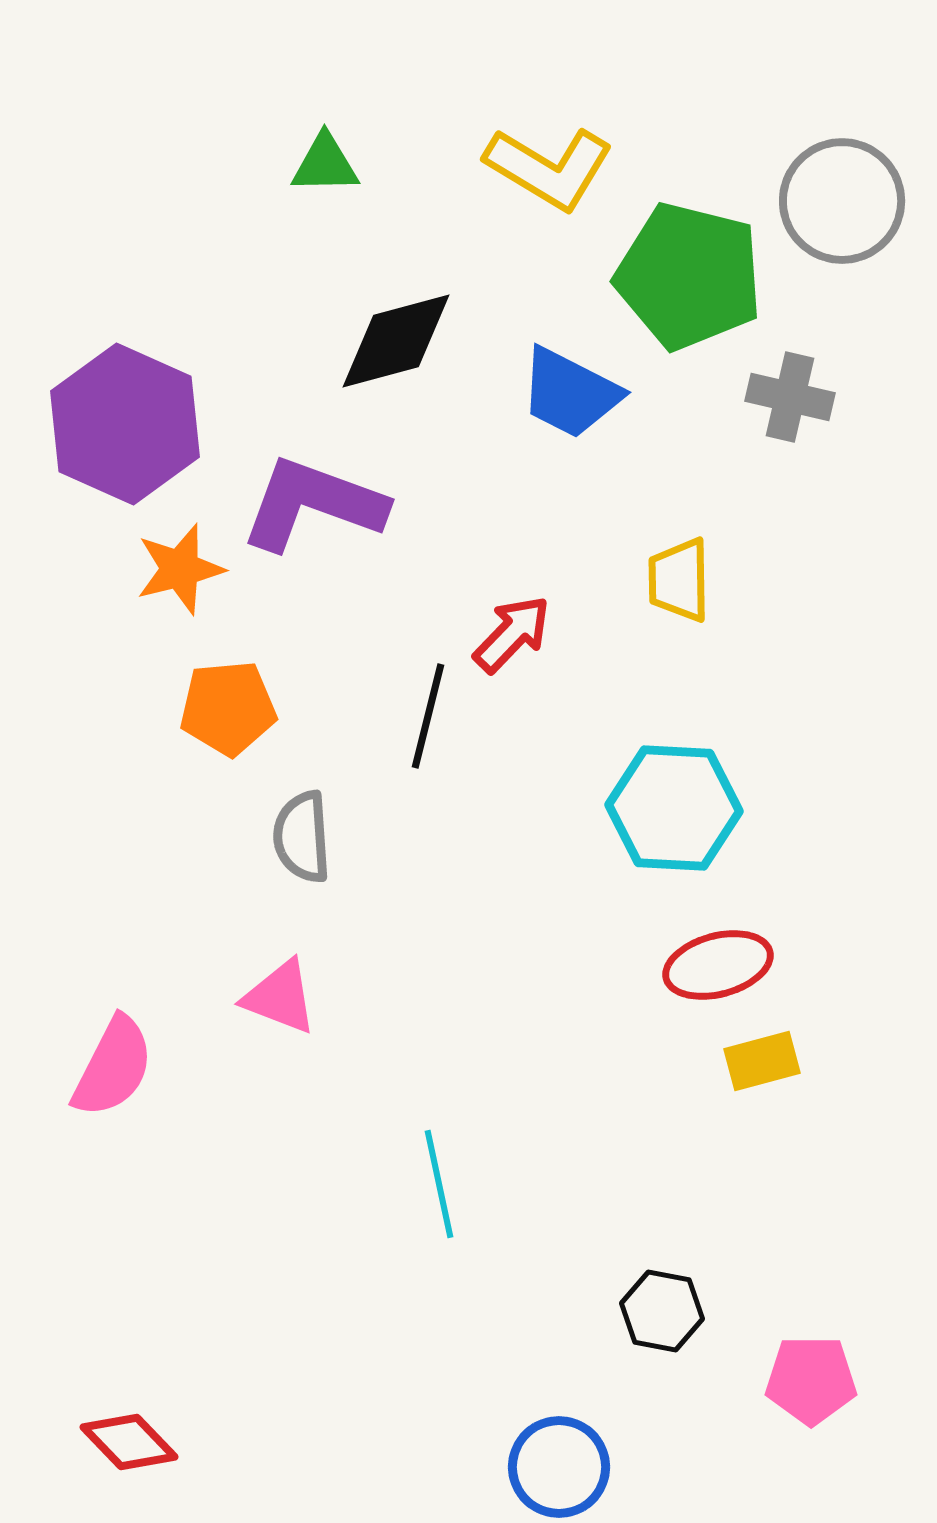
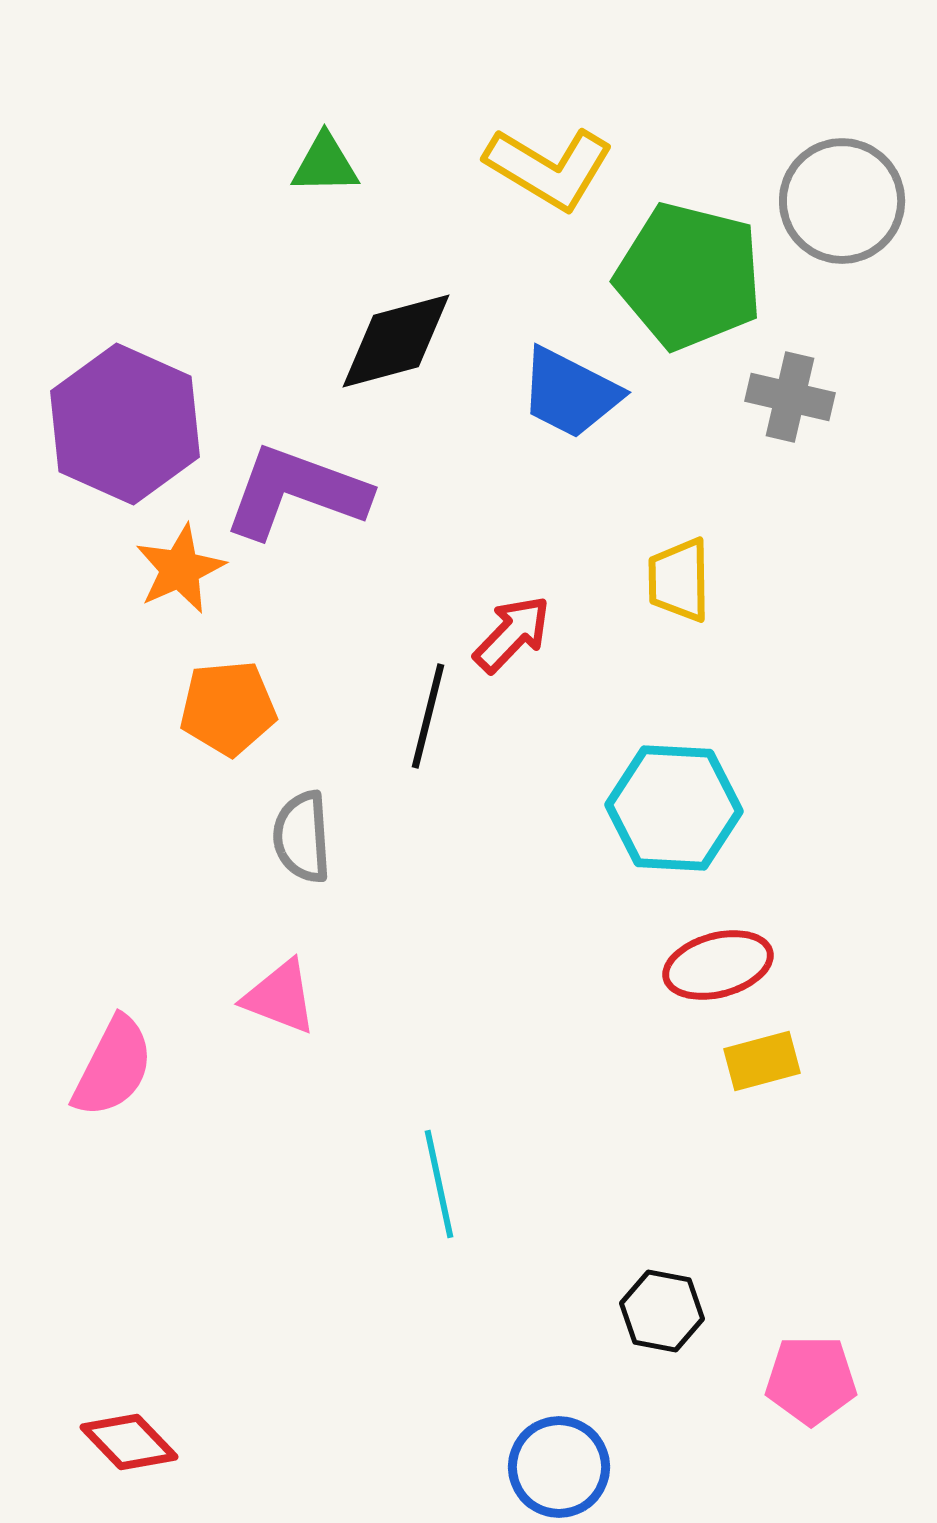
purple L-shape: moved 17 px left, 12 px up
orange star: rotated 10 degrees counterclockwise
